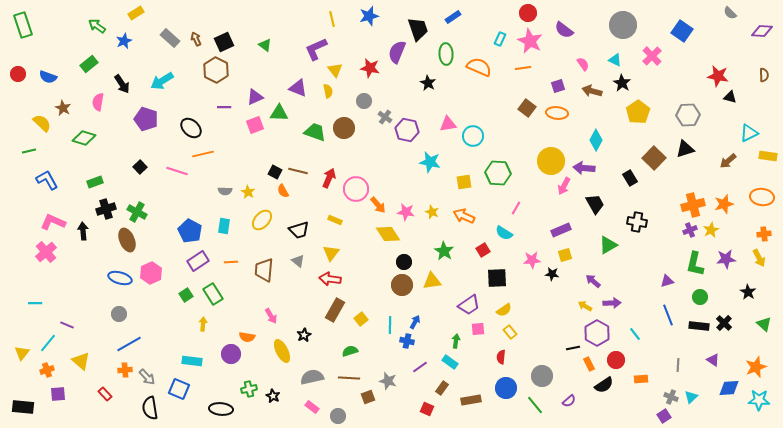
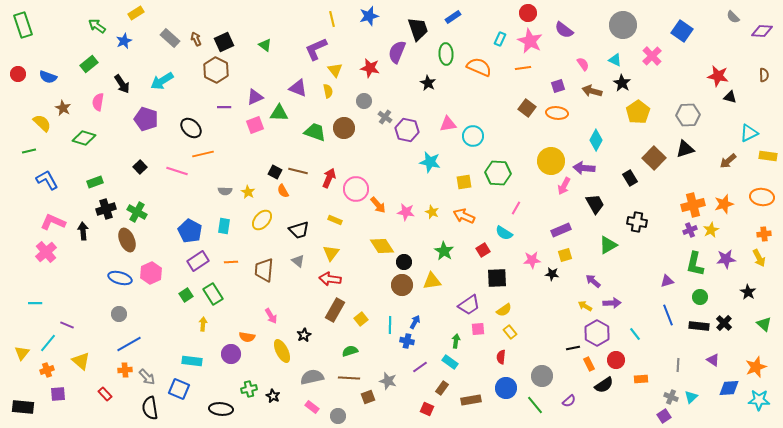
gray semicircle at (730, 13): moved 3 px right, 4 px down
yellow diamond at (388, 234): moved 6 px left, 12 px down
